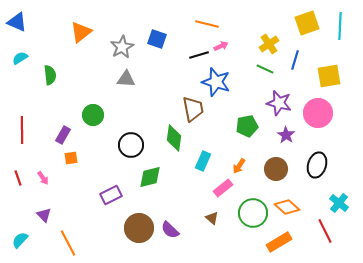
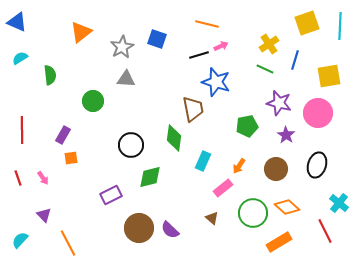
green circle at (93, 115): moved 14 px up
